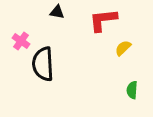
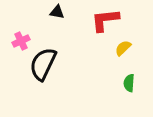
red L-shape: moved 2 px right
pink cross: rotated 30 degrees clockwise
black semicircle: rotated 28 degrees clockwise
green semicircle: moved 3 px left, 7 px up
